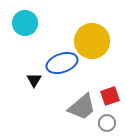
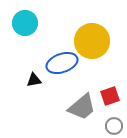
black triangle: rotated 49 degrees clockwise
gray circle: moved 7 px right, 3 px down
